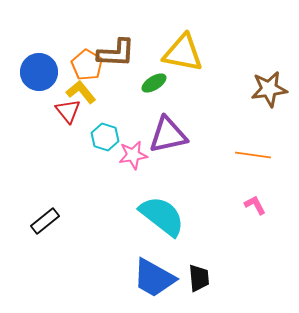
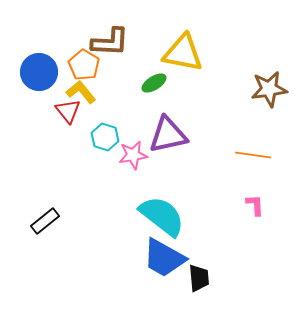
brown L-shape: moved 6 px left, 11 px up
orange pentagon: moved 3 px left
pink L-shape: rotated 25 degrees clockwise
blue trapezoid: moved 10 px right, 20 px up
